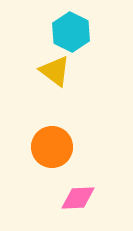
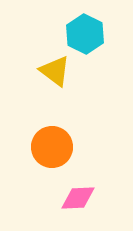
cyan hexagon: moved 14 px right, 2 px down
